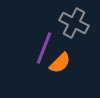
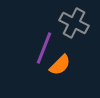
orange semicircle: moved 2 px down
